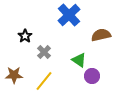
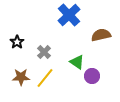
black star: moved 8 px left, 6 px down
green triangle: moved 2 px left, 2 px down
brown star: moved 7 px right, 2 px down
yellow line: moved 1 px right, 3 px up
